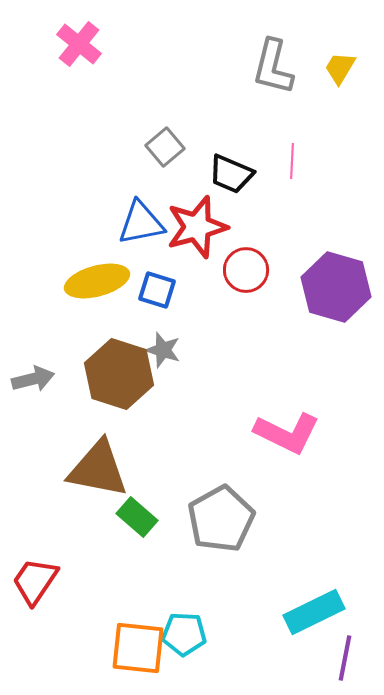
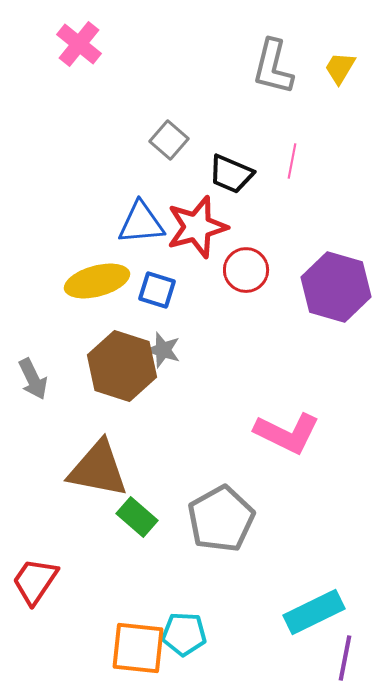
gray square: moved 4 px right, 7 px up; rotated 9 degrees counterclockwise
pink line: rotated 8 degrees clockwise
blue triangle: rotated 6 degrees clockwise
brown hexagon: moved 3 px right, 8 px up
gray arrow: rotated 78 degrees clockwise
